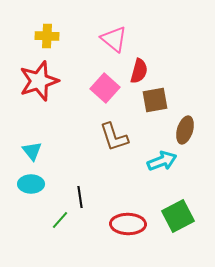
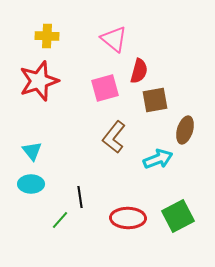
pink square: rotated 32 degrees clockwise
brown L-shape: rotated 56 degrees clockwise
cyan arrow: moved 4 px left, 2 px up
red ellipse: moved 6 px up
